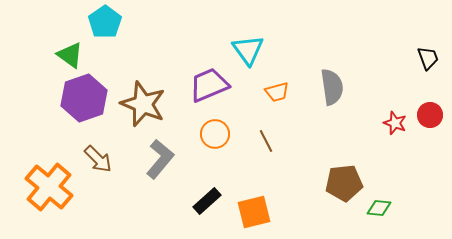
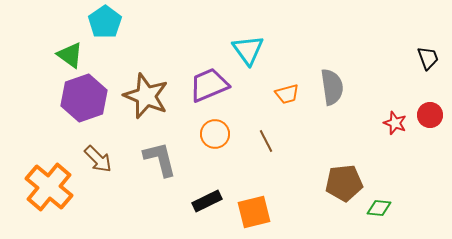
orange trapezoid: moved 10 px right, 2 px down
brown star: moved 3 px right, 8 px up
gray L-shape: rotated 54 degrees counterclockwise
black rectangle: rotated 16 degrees clockwise
